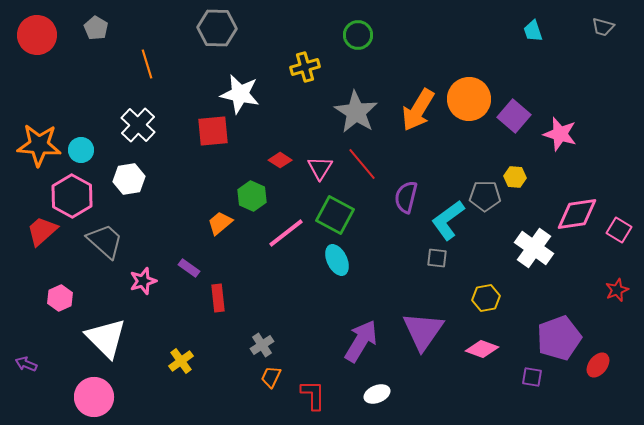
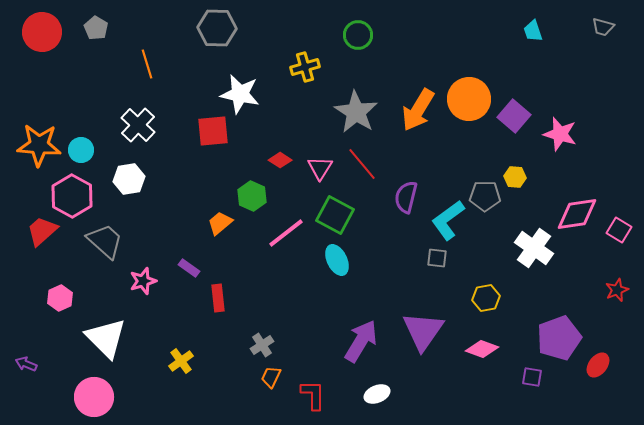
red circle at (37, 35): moved 5 px right, 3 px up
